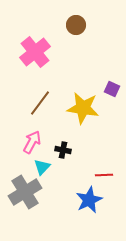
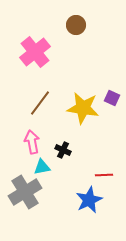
purple square: moved 9 px down
pink arrow: rotated 40 degrees counterclockwise
black cross: rotated 14 degrees clockwise
cyan triangle: rotated 36 degrees clockwise
